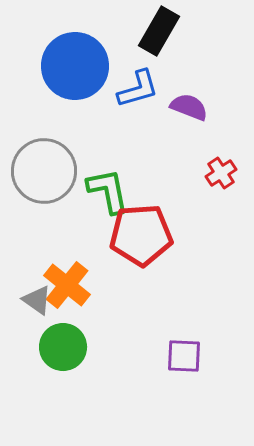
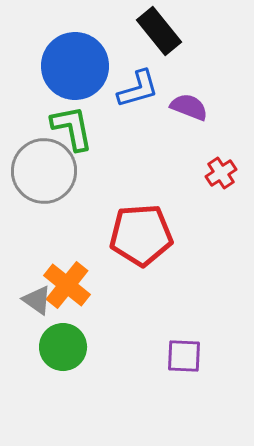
black rectangle: rotated 69 degrees counterclockwise
green L-shape: moved 36 px left, 63 px up
